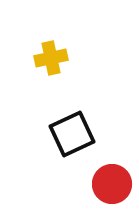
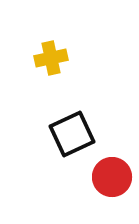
red circle: moved 7 px up
